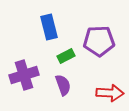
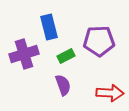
purple cross: moved 21 px up
